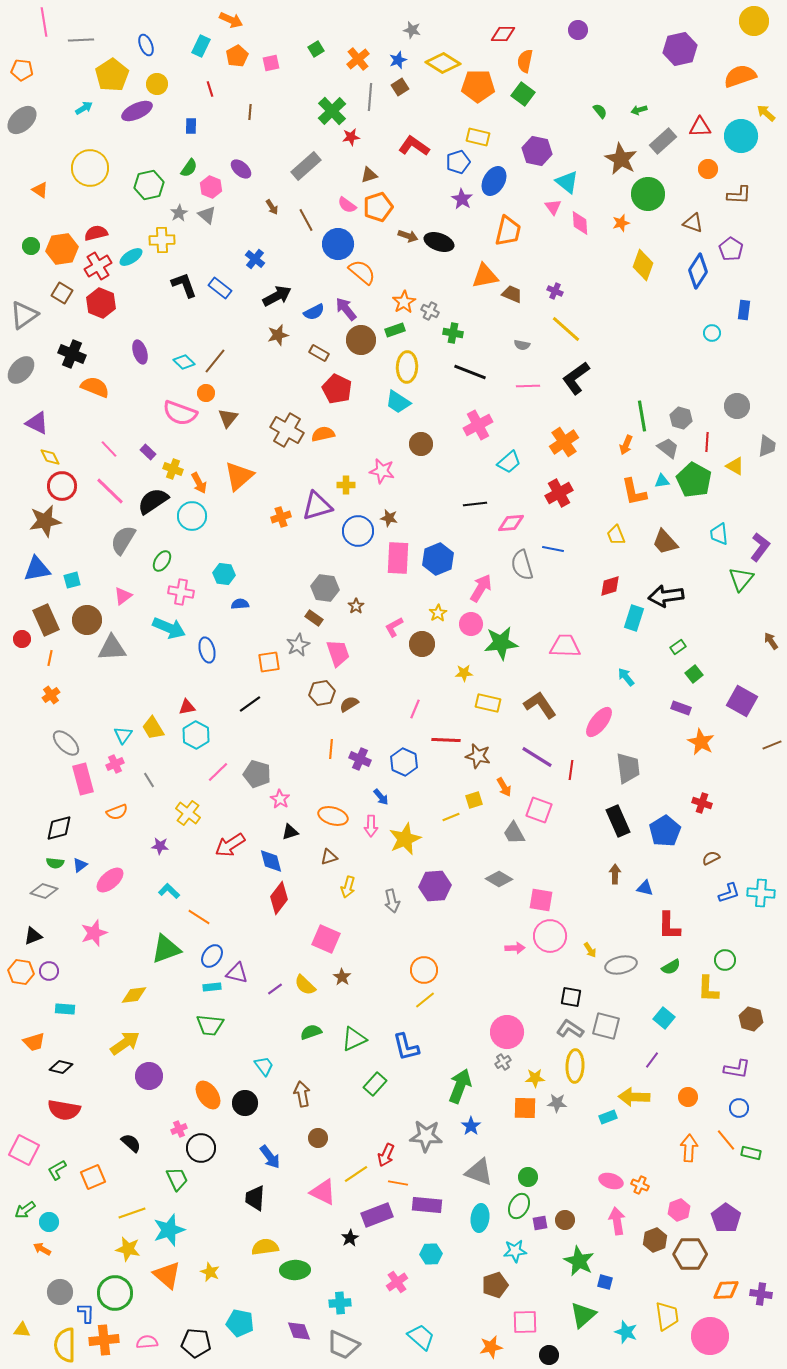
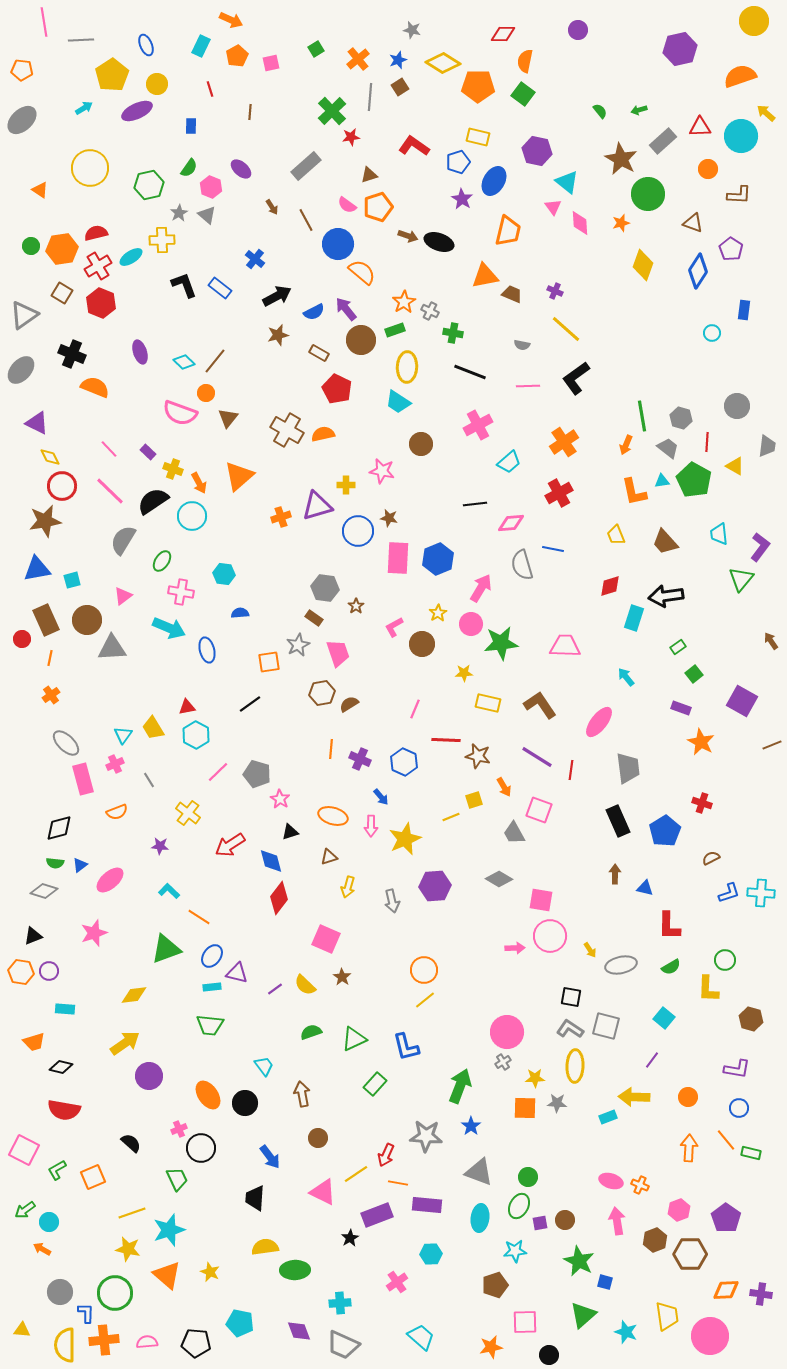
blue semicircle at (240, 604): moved 9 px down
